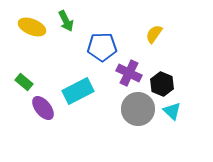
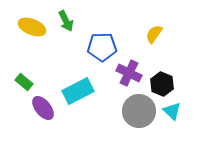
gray circle: moved 1 px right, 2 px down
